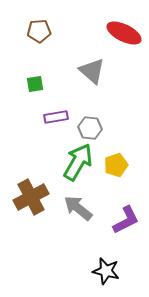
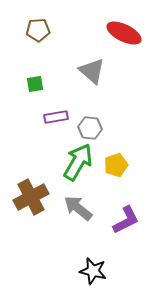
brown pentagon: moved 1 px left, 1 px up
black star: moved 13 px left
